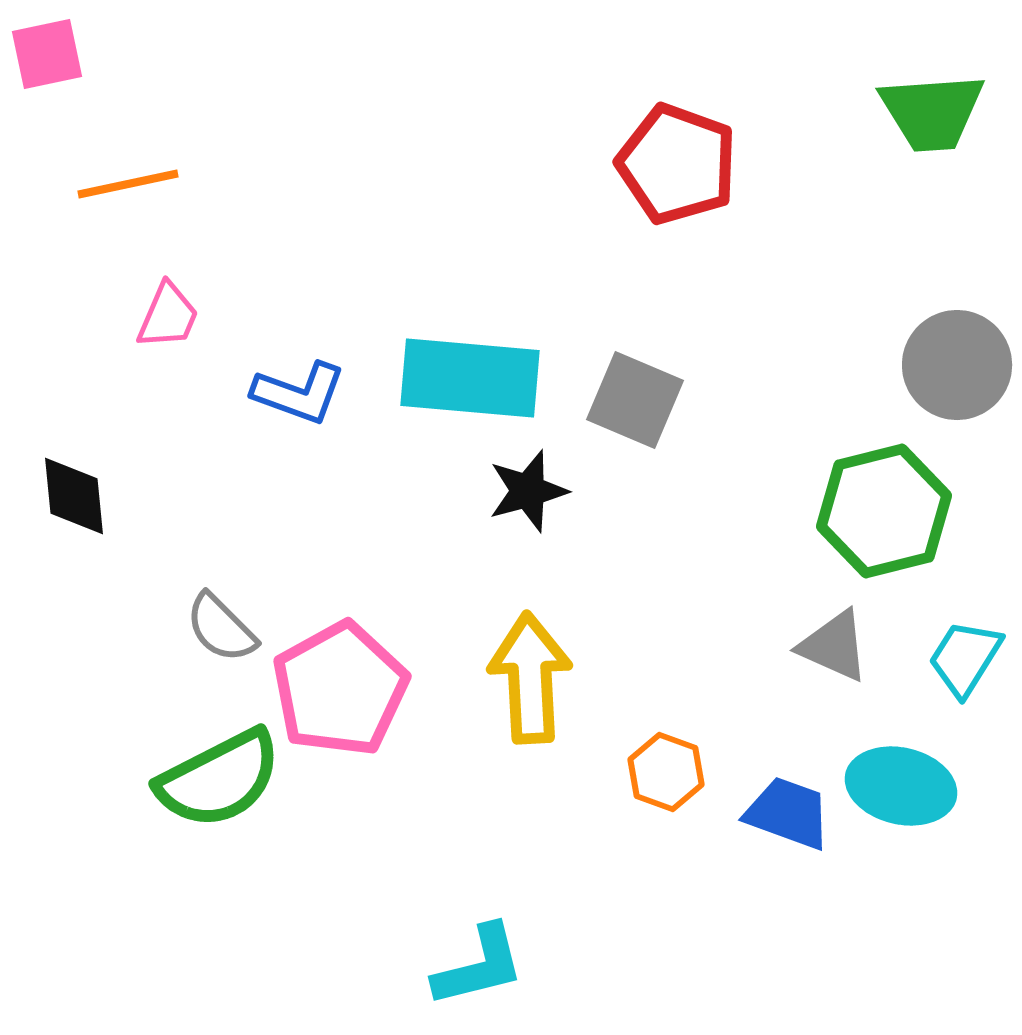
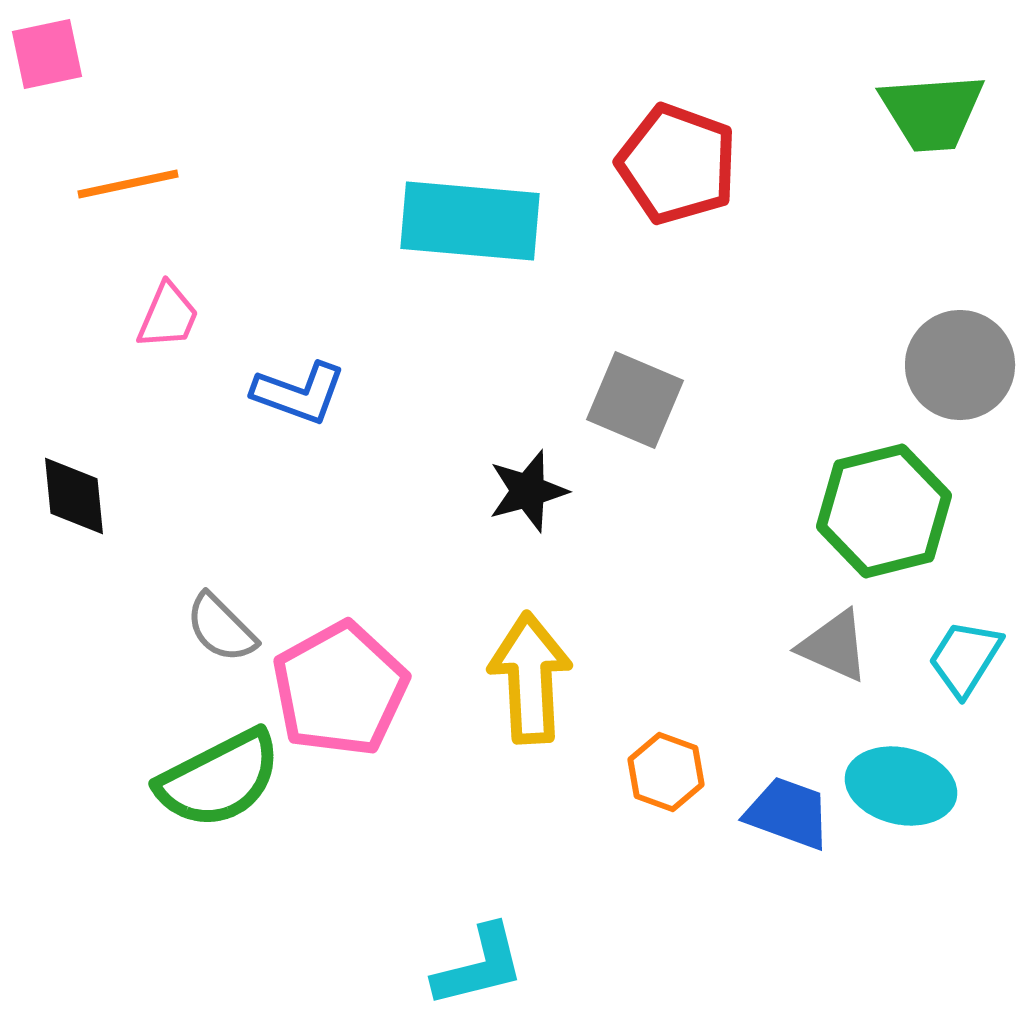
gray circle: moved 3 px right
cyan rectangle: moved 157 px up
